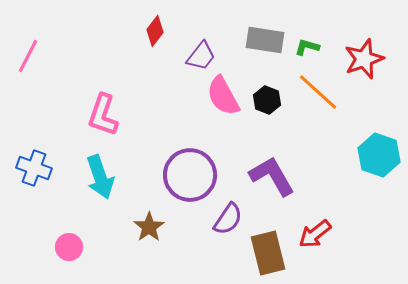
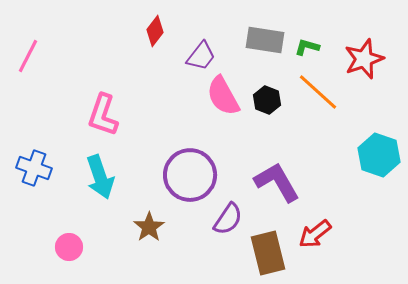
purple L-shape: moved 5 px right, 6 px down
